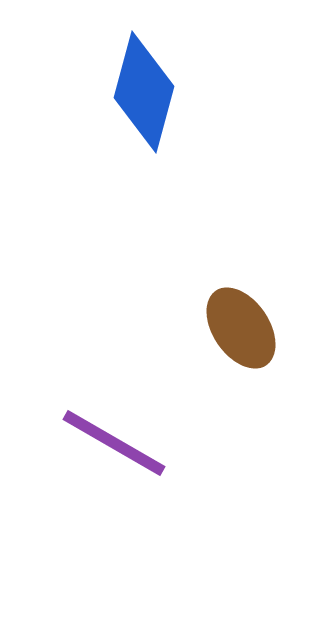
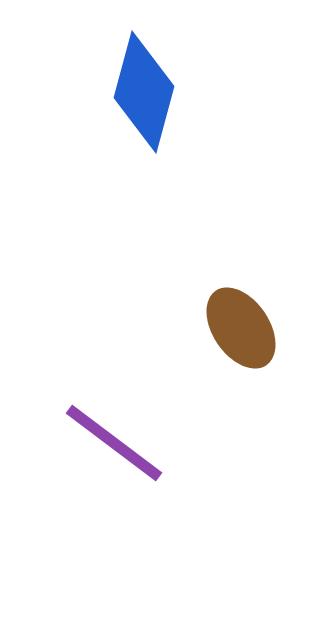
purple line: rotated 7 degrees clockwise
